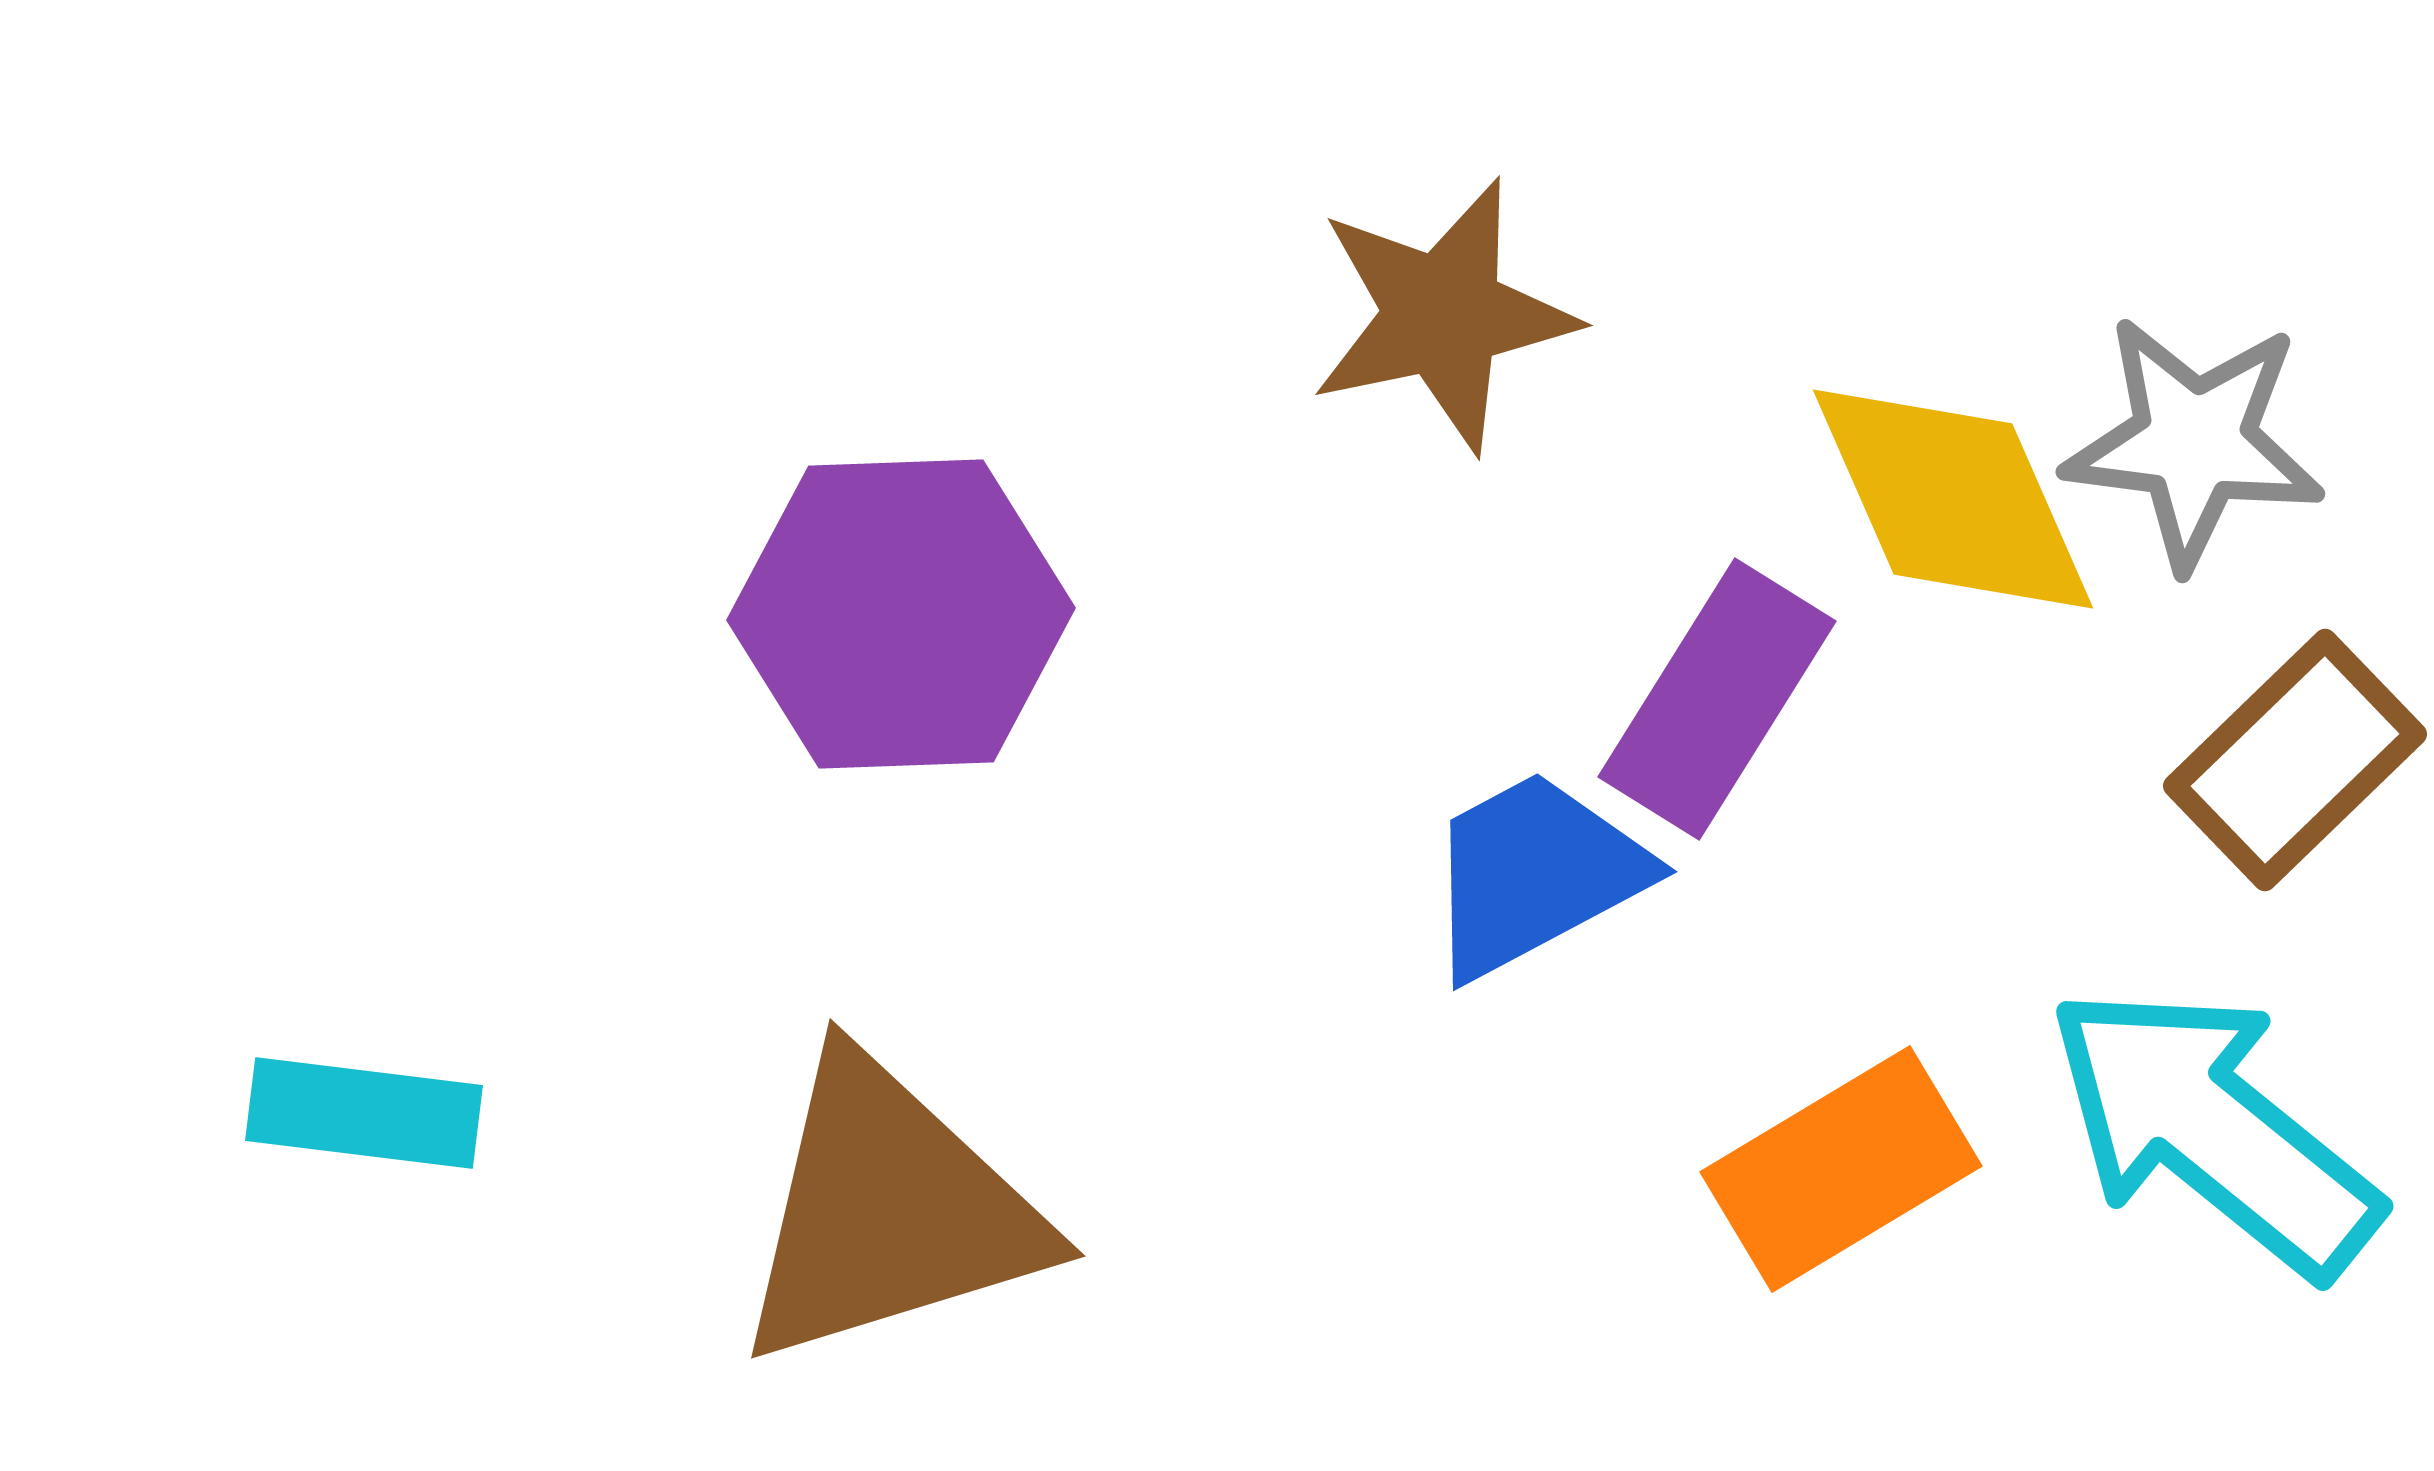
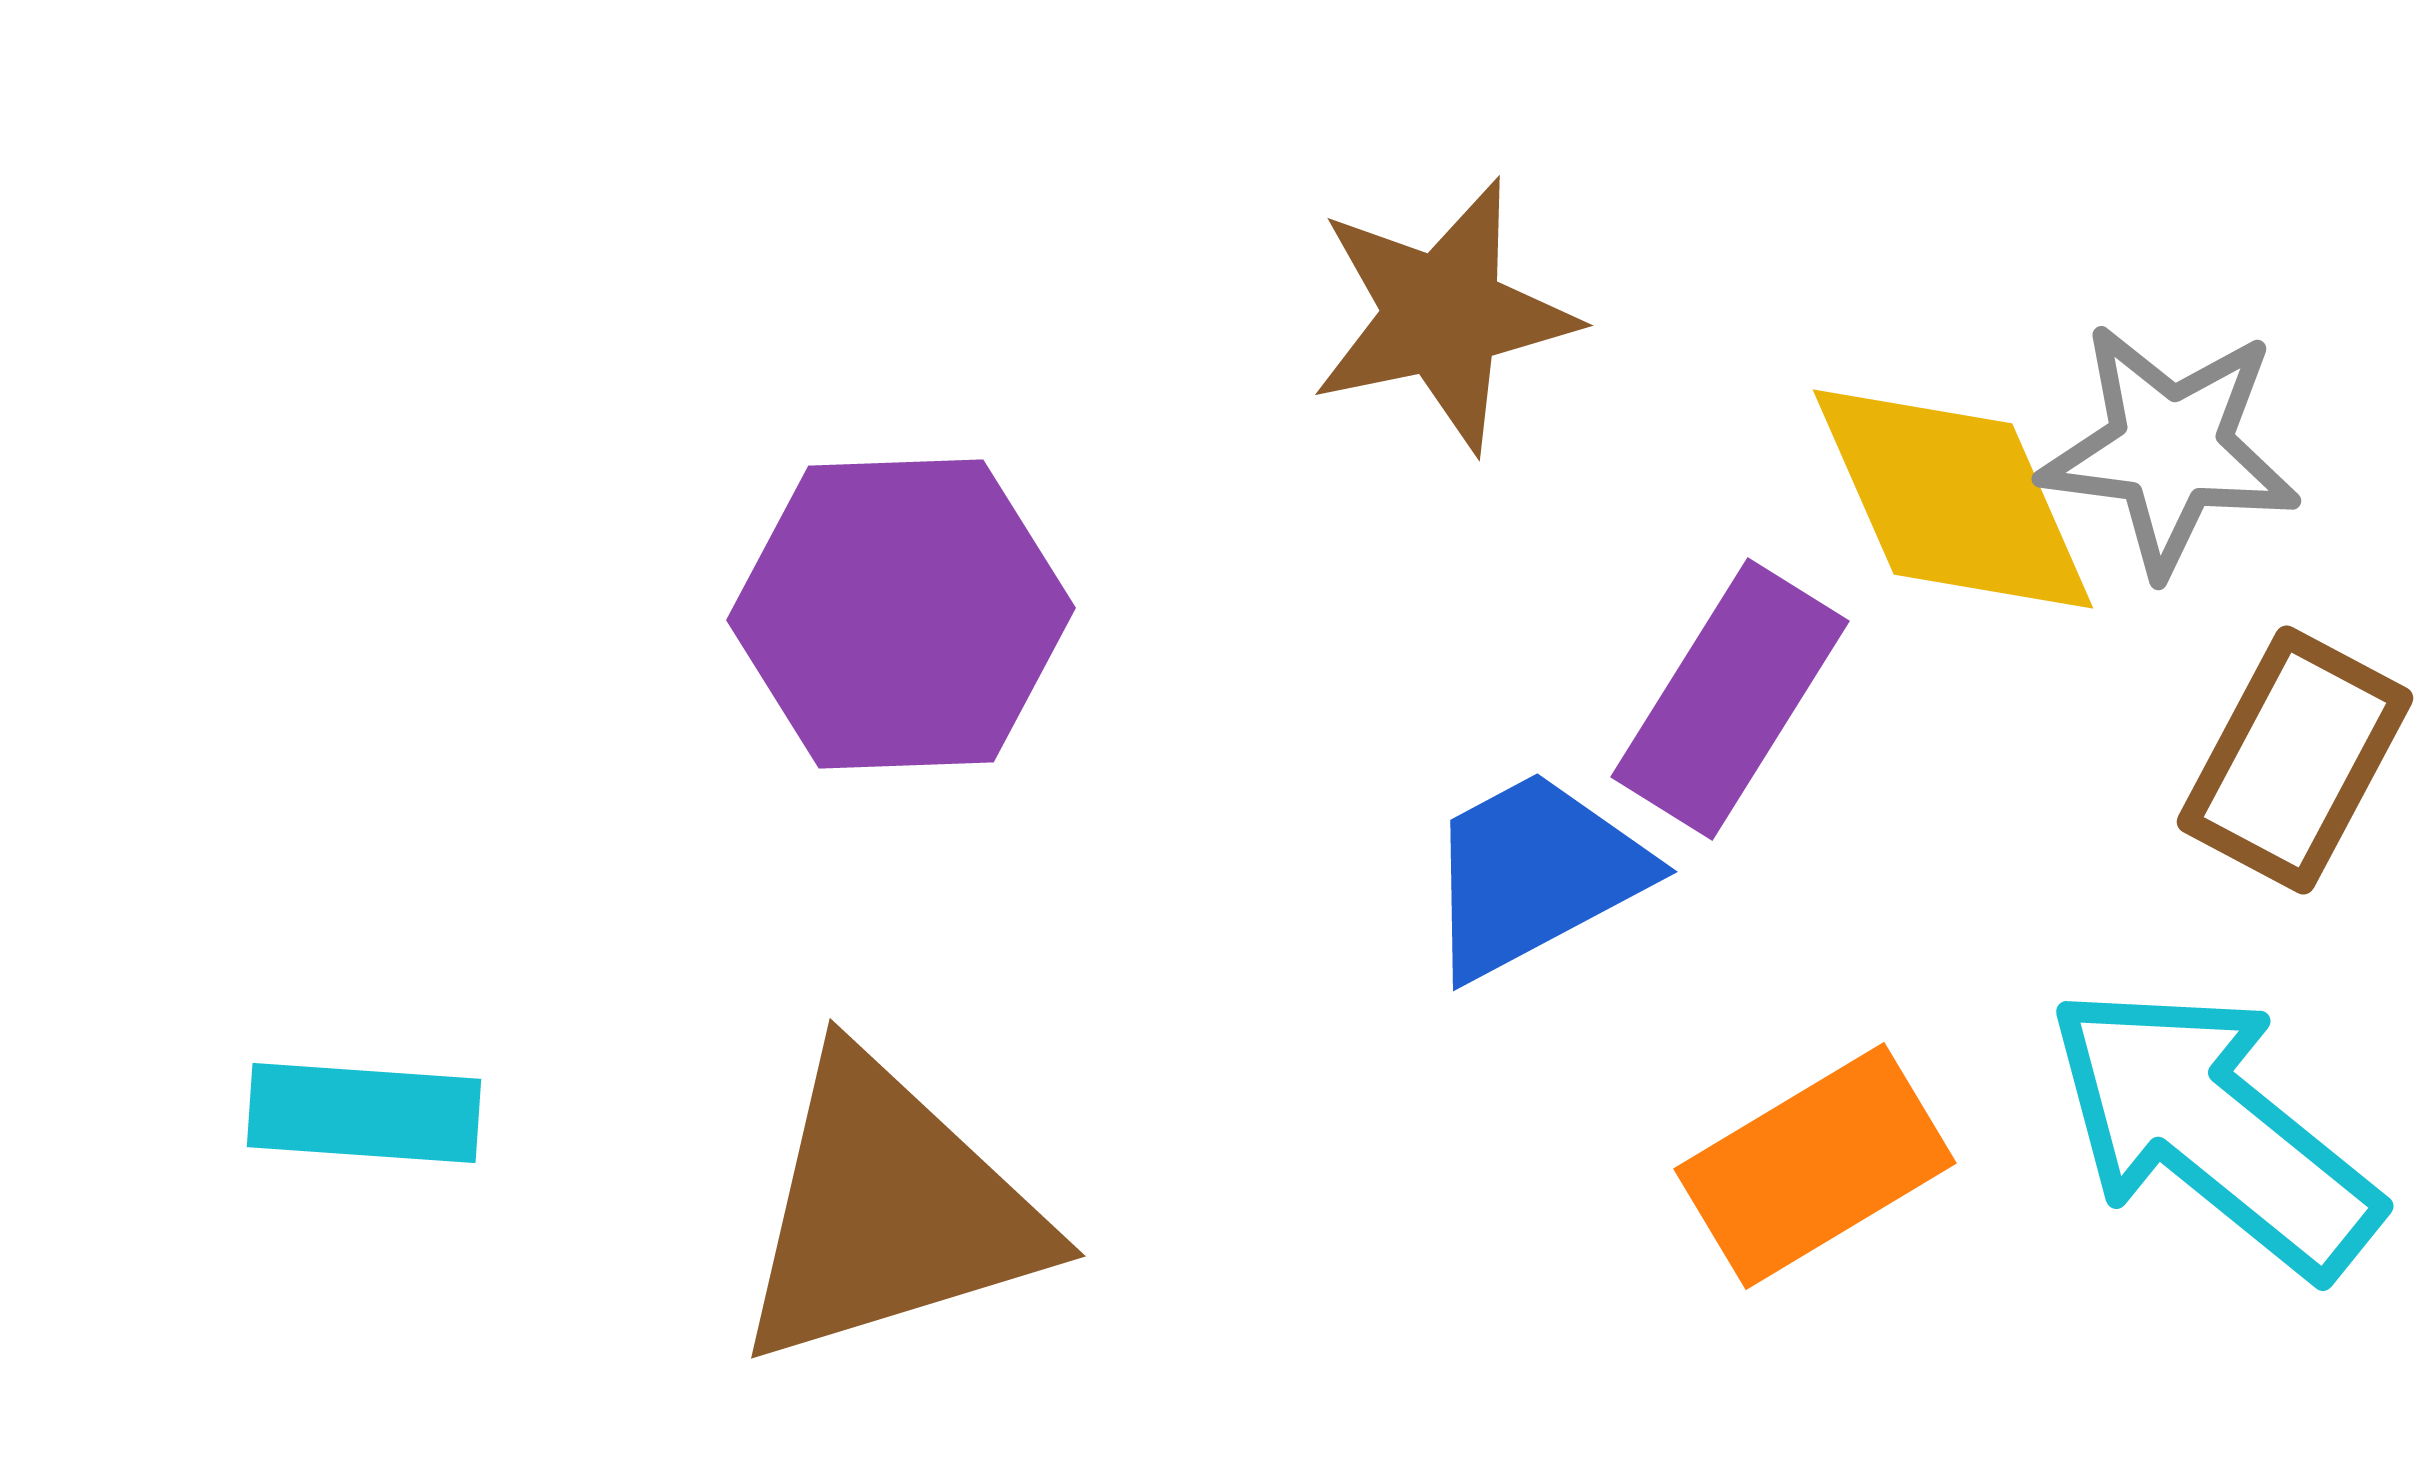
gray star: moved 24 px left, 7 px down
purple rectangle: moved 13 px right
brown rectangle: rotated 18 degrees counterclockwise
cyan rectangle: rotated 3 degrees counterclockwise
orange rectangle: moved 26 px left, 3 px up
